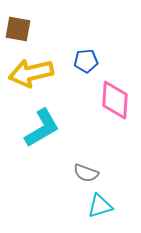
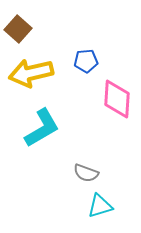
brown square: rotated 32 degrees clockwise
pink diamond: moved 2 px right, 1 px up
